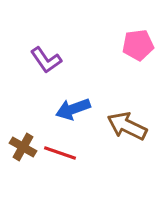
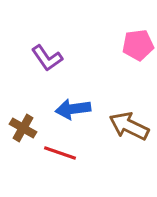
purple L-shape: moved 1 px right, 2 px up
blue arrow: rotated 12 degrees clockwise
brown arrow: moved 2 px right
brown cross: moved 19 px up
